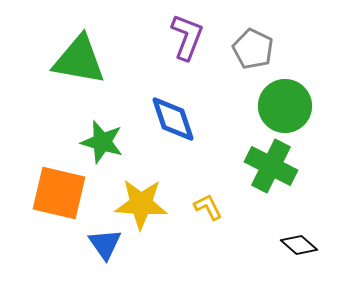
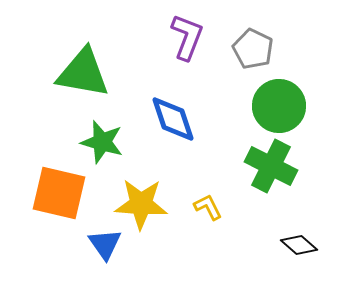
green triangle: moved 4 px right, 13 px down
green circle: moved 6 px left
